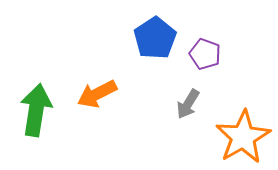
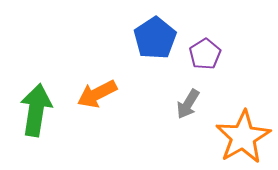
purple pentagon: rotated 20 degrees clockwise
